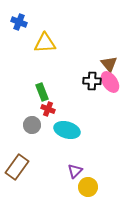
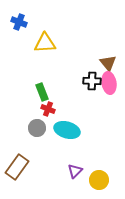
brown triangle: moved 1 px left, 1 px up
pink ellipse: moved 1 px left, 1 px down; rotated 25 degrees clockwise
gray circle: moved 5 px right, 3 px down
yellow circle: moved 11 px right, 7 px up
